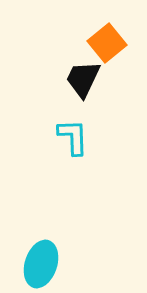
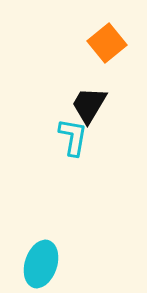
black trapezoid: moved 6 px right, 26 px down; rotated 6 degrees clockwise
cyan L-shape: rotated 12 degrees clockwise
